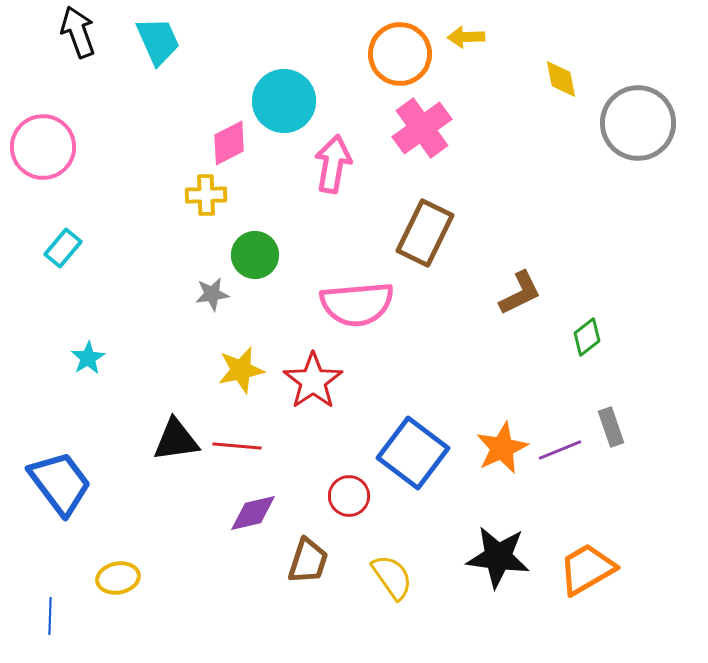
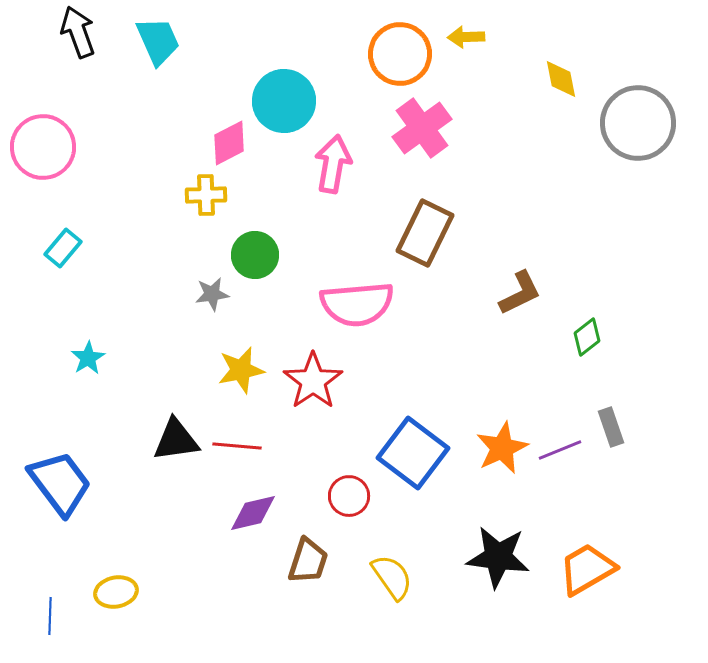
yellow ellipse: moved 2 px left, 14 px down
